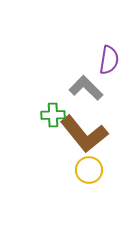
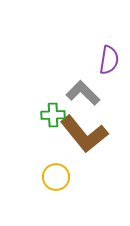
gray L-shape: moved 3 px left, 5 px down
yellow circle: moved 33 px left, 7 px down
